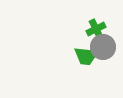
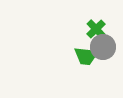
green cross: rotated 18 degrees counterclockwise
